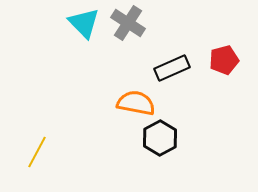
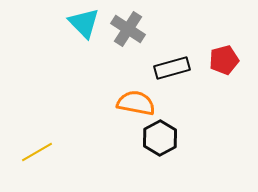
gray cross: moved 6 px down
black rectangle: rotated 8 degrees clockwise
yellow line: rotated 32 degrees clockwise
